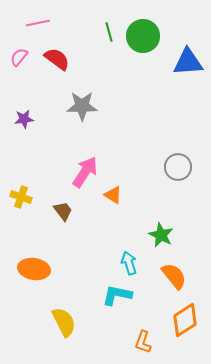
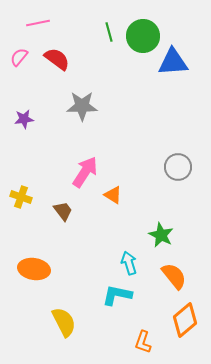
blue triangle: moved 15 px left
orange diamond: rotated 8 degrees counterclockwise
